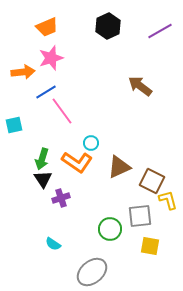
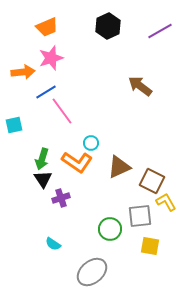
yellow L-shape: moved 2 px left, 2 px down; rotated 15 degrees counterclockwise
